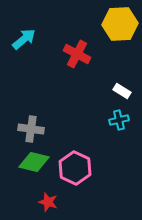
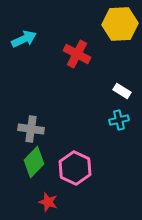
cyan arrow: rotated 15 degrees clockwise
green diamond: rotated 60 degrees counterclockwise
